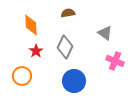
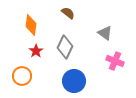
brown semicircle: rotated 48 degrees clockwise
orange diamond: rotated 10 degrees clockwise
